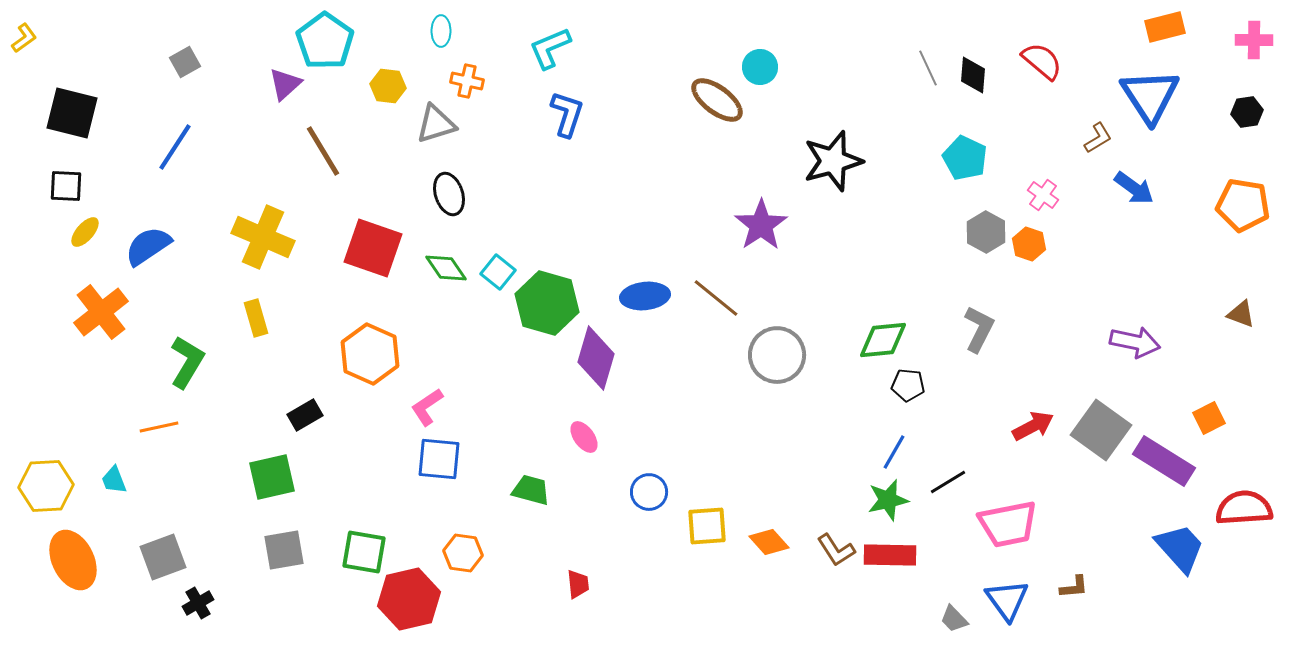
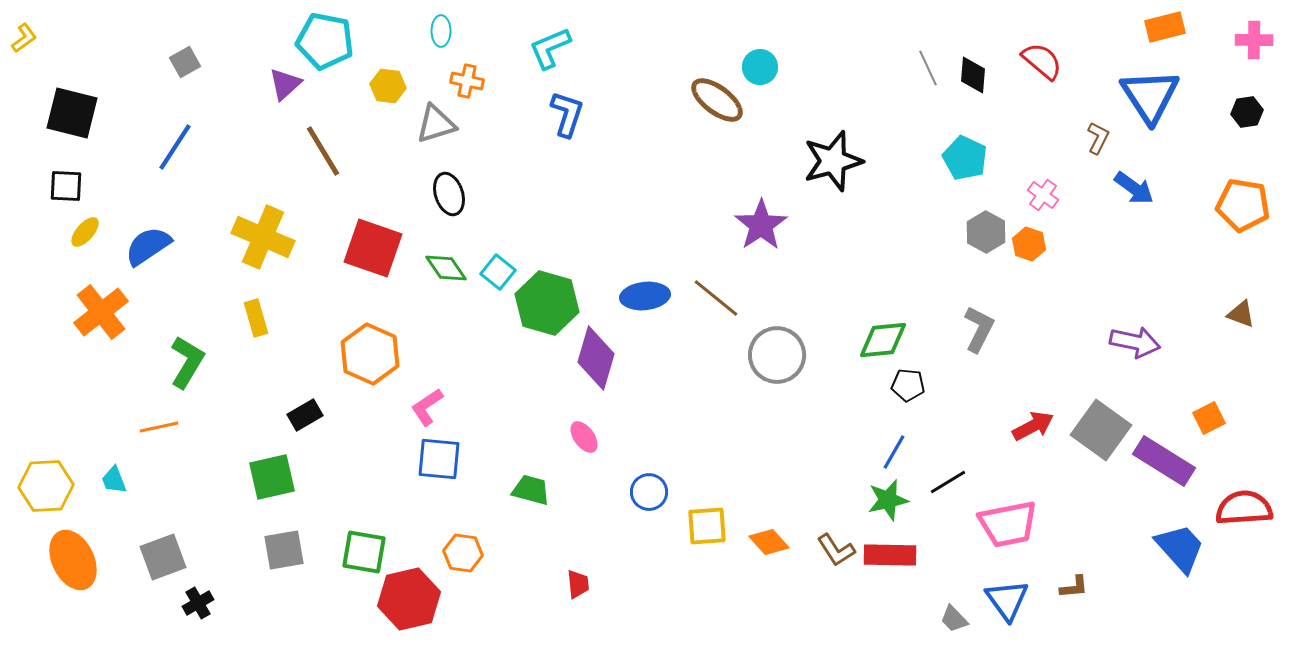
cyan pentagon at (325, 41): rotated 24 degrees counterclockwise
brown L-shape at (1098, 138): rotated 32 degrees counterclockwise
